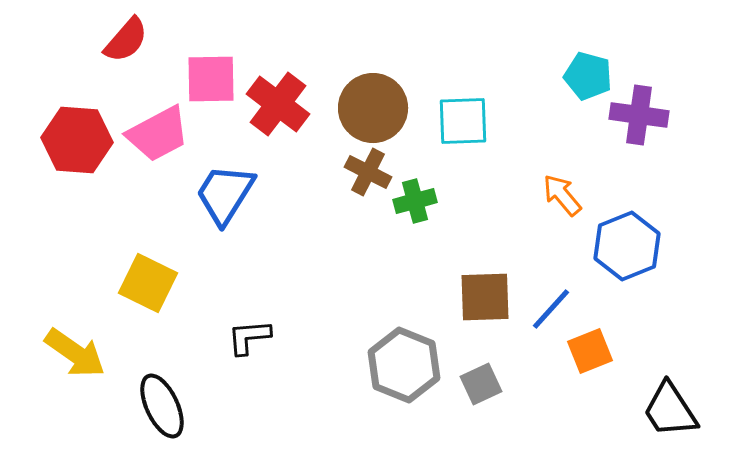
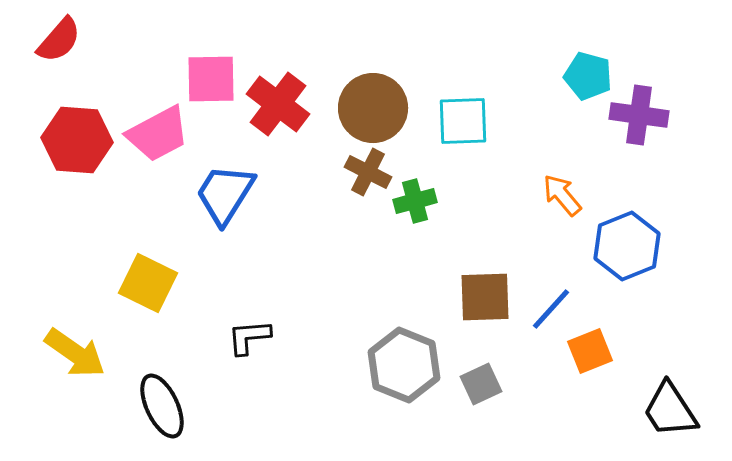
red semicircle: moved 67 px left
